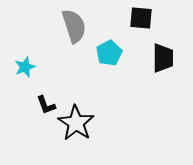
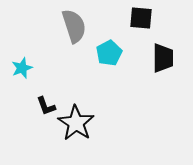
cyan star: moved 3 px left, 1 px down
black L-shape: moved 1 px down
